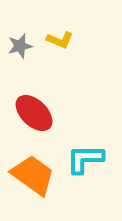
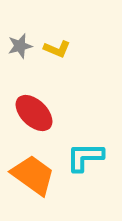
yellow L-shape: moved 3 px left, 9 px down
cyan L-shape: moved 2 px up
